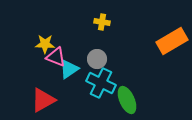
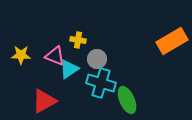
yellow cross: moved 24 px left, 18 px down
yellow star: moved 24 px left, 11 px down
pink triangle: moved 1 px left, 1 px up
cyan cross: rotated 8 degrees counterclockwise
red triangle: moved 1 px right, 1 px down
